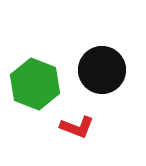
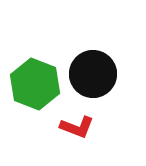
black circle: moved 9 px left, 4 px down
